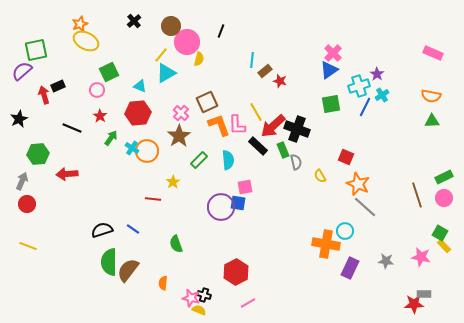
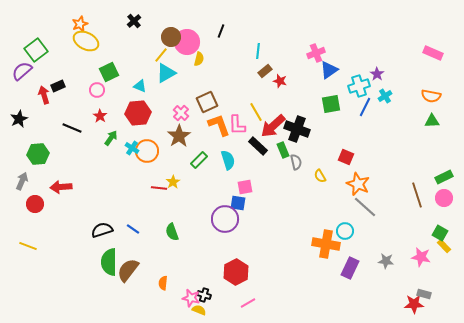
brown circle at (171, 26): moved 11 px down
green square at (36, 50): rotated 25 degrees counterclockwise
pink cross at (333, 53): moved 17 px left; rotated 24 degrees clockwise
cyan line at (252, 60): moved 6 px right, 9 px up
cyan cross at (382, 95): moved 3 px right, 1 px down
cyan semicircle at (228, 160): rotated 12 degrees counterclockwise
red arrow at (67, 174): moved 6 px left, 13 px down
red line at (153, 199): moved 6 px right, 11 px up
red circle at (27, 204): moved 8 px right
purple circle at (221, 207): moved 4 px right, 12 px down
green semicircle at (176, 244): moved 4 px left, 12 px up
gray rectangle at (424, 294): rotated 16 degrees clockwise
